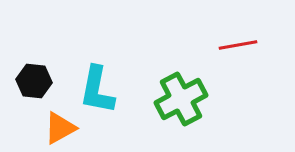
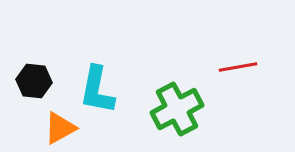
red line: moved 22 px down
green cross: moved 4 px left, 10 px down
